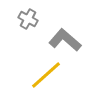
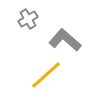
gray cross: rotated 30 degrees clockwise
